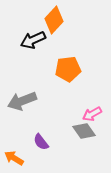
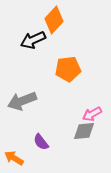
gray diamond: rotated 60 degrees counterclockwise
